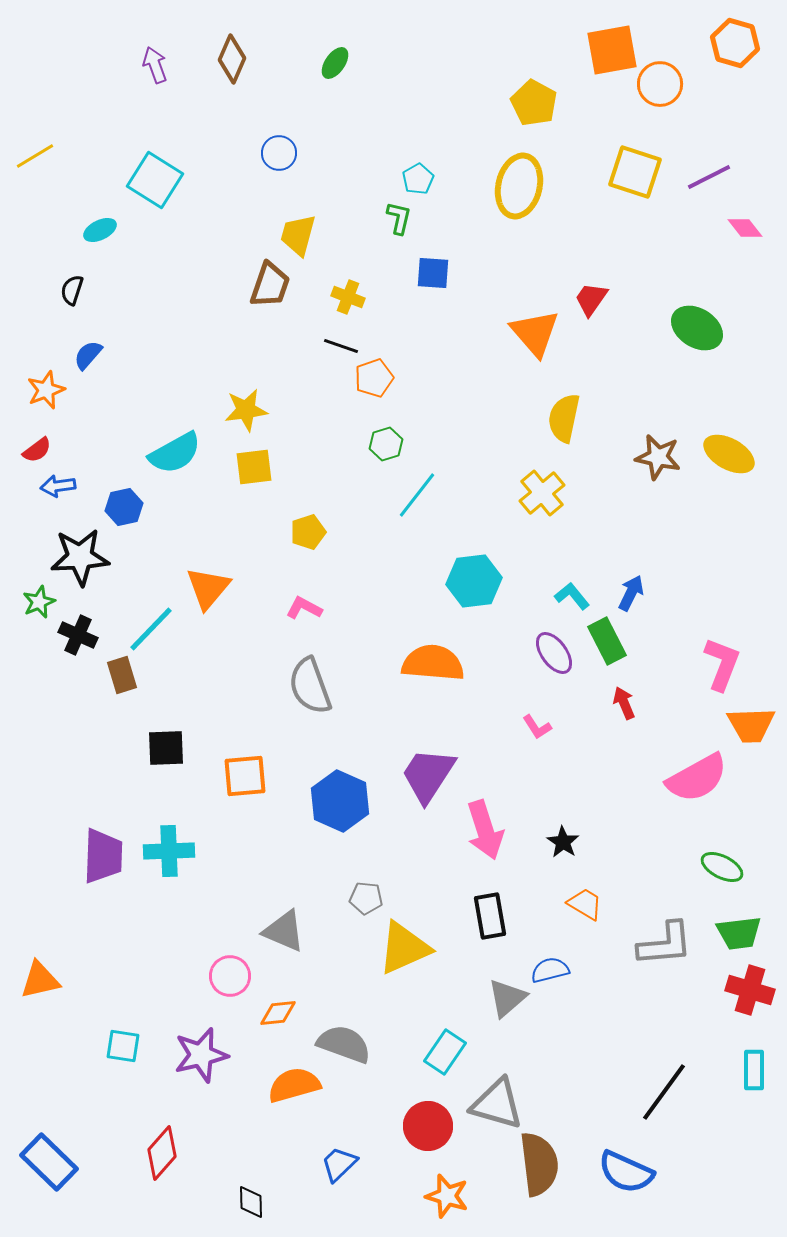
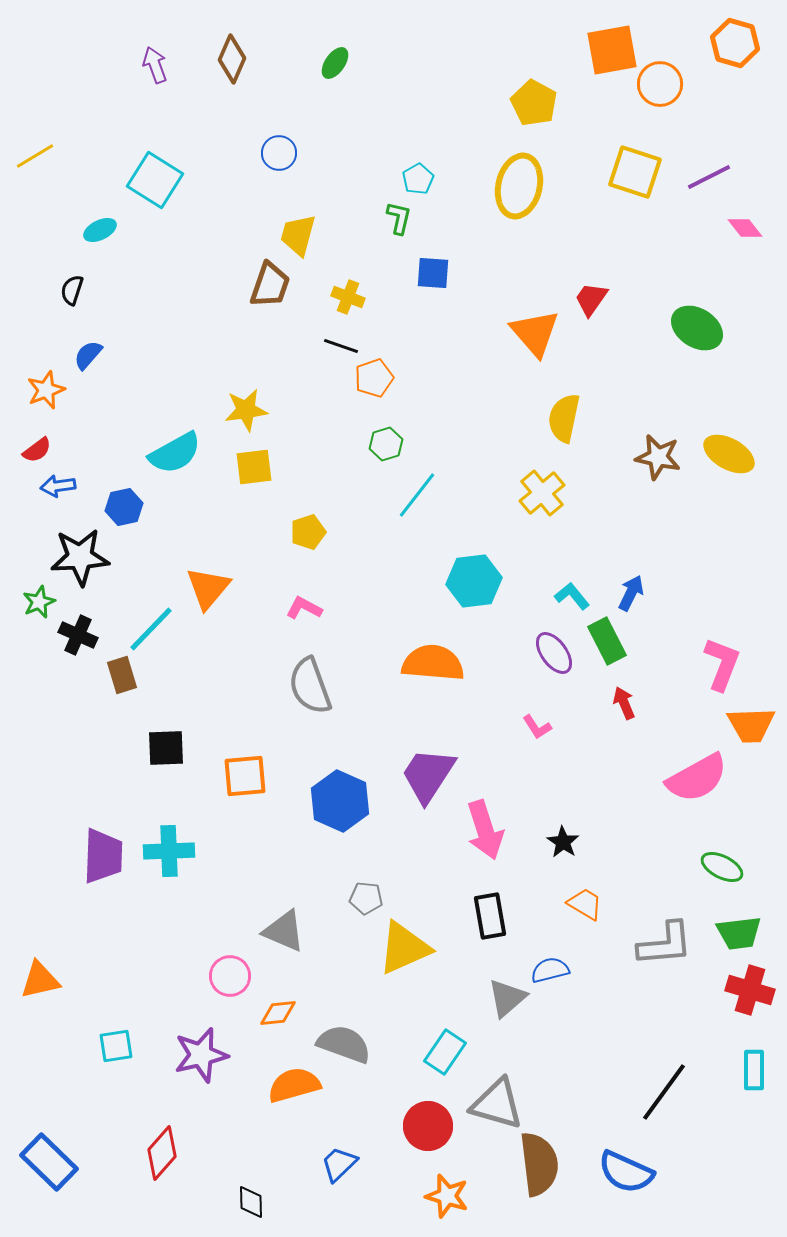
cyan square at (123, 1046): moved 7 px left; rotated 18 degrees counterclockwise
